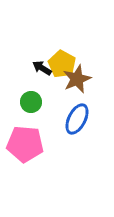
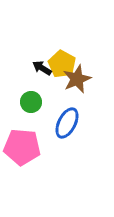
blue ellipse: moved 10 px left, 4 px down
pink pentagon: moved 3 px left, 3 px down
